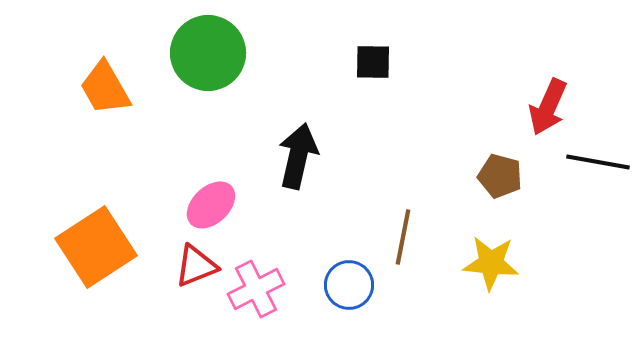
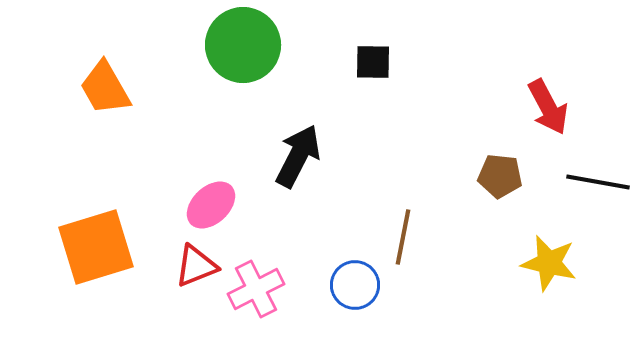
green circle: moved 35 px right, 8 px up
red arrow: rotated 52 degrees counterclockwise
black arrow: rotated 14 degrees clockwise
black line: moved 20 px down
brown pentagon: rotated 9 degrees counterclockwise
orange square: rotated 16 degrees clockwise
yellow star: moved 58 px right; rotated 8 degrees clockwise
blue circle: moved 6 px right
